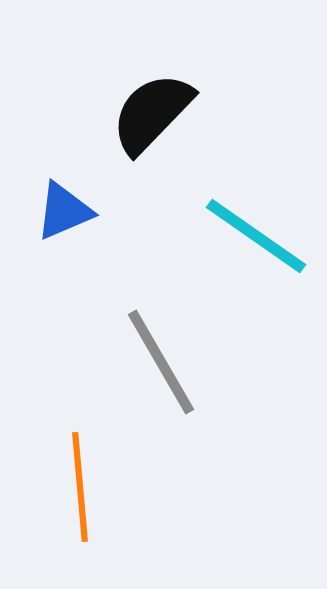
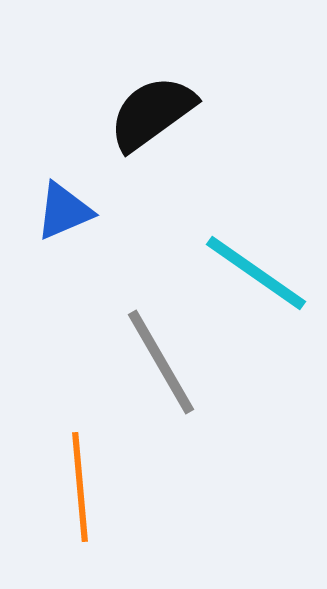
black semicircle: rotated 10 degrees clockwise
cyan line: moved 37 px down
